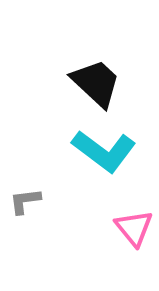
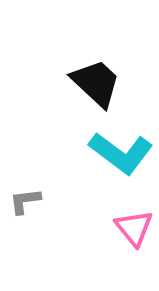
cyan L-shape: moved 17 px right, 2 px down
